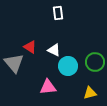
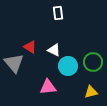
green circle: moved 2 px left
yellow triangle: moved 1 px right, 1 px up
